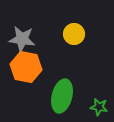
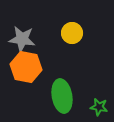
yellow circle: moved 2 px left, 1 px up
green ellipse: rotated 24 degrees counterclockwise
